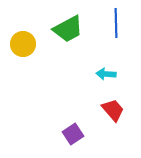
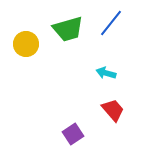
blue line: moved 5 px left; rotated 40 degrees clockwise
green trapezoid: rotated 12 degrees clockwise
yellow circle: moved 3 px right
cyan arrow: moved 1 px up; rotated 12 degrees clockwise
